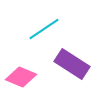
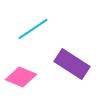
cyan line: moved 11 px left
